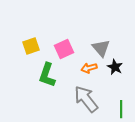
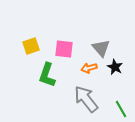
pink square: rotated 30 degrees clockwise
green line: rotated 30 degrees counterclockwise
